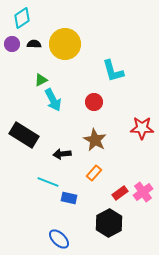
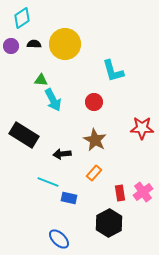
purple circle: moved 1 px left, 2 px down
green triangle: rotated 32 degrees clockwise
red rectangle: rotated 63 degrees counterclockwise
